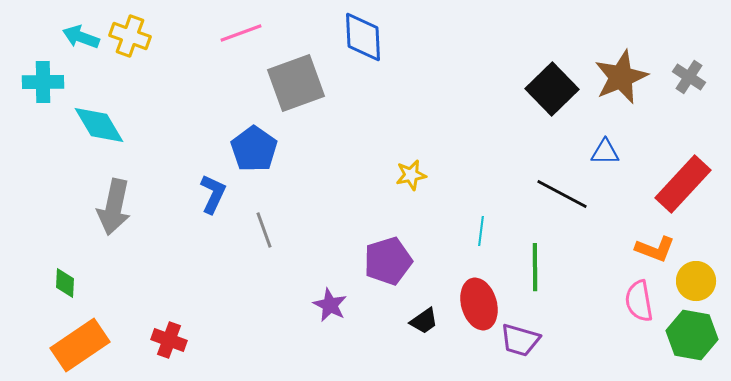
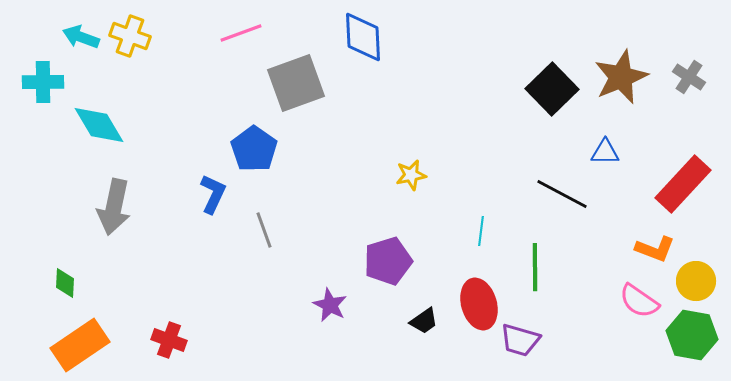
pink semicircle: rotated 45 degrees counterclockwise
